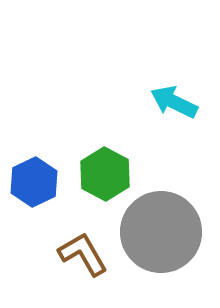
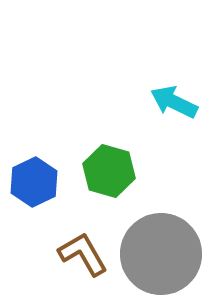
green hexagon: moved 4 px right, 3 px up; rotated 12 degrees counterclockwise
gray circle: moved 22 px down
